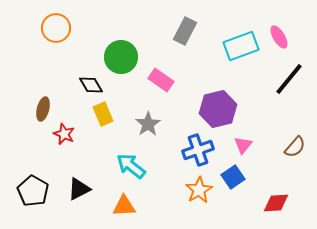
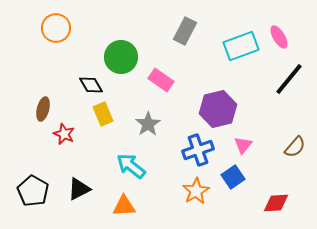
orange star: moved 3 px left, 1 px down
